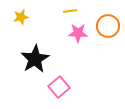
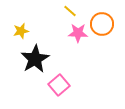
yellow line: rotated 48 degrees clockwise
yellow star: moved 14 px down
orange circle: moved 6 px left, 2 px up
pink square: moved 2 px up
